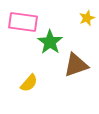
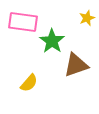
green star: moved 2 px right, 1 px up
